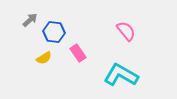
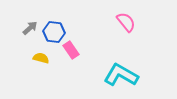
gray arrow: moved 8 px down
pink semicircle: moved 9 px up
pink rectangle: moved 7 px left, 3 px up
yellow semicircle: moved 3 px left; rotated 133 degrees counterclockwise
